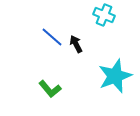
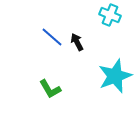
cyan cross: moved 6 px right
black arrow: moved 1 px right, 2 px up
green L-shape: rotated 10 degrees clockwise
